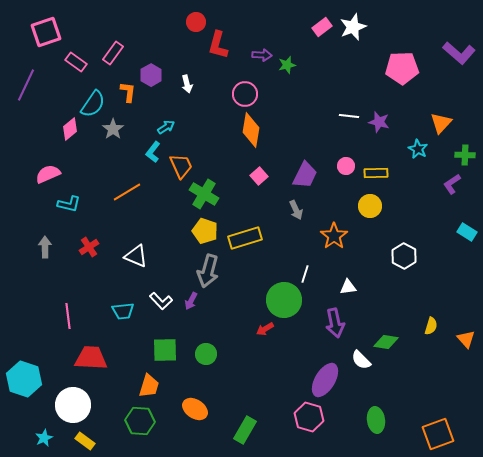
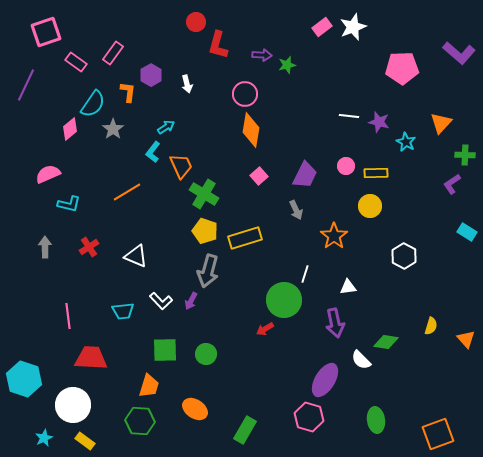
cyan star at (418, 149): moved 12 px left, 7 px up
